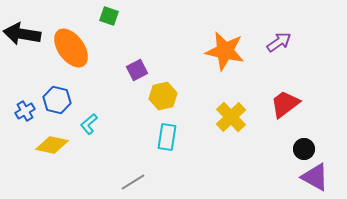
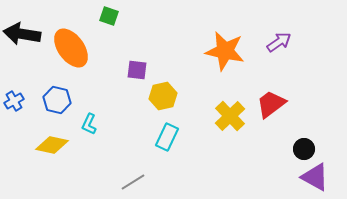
purple square: rotated 35 degrees clockwise
red trapezoid: moved 14 px left
blue cross: moved 11 px left, 10 px up
yellow cross: moved 1 px left, 1 px up
cyan L-shape: rotated 25 degrees counterclockwise
cyan rectangle: rotated 16 degrees clockwise
